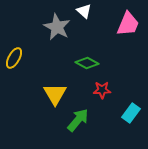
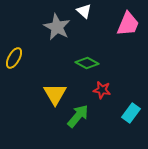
red star: rotated 12 degrees clockwise
green arrow: moved 4 px up
